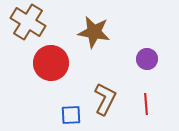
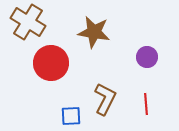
purple circle: moved 2 px up
blue square: moved 1 px down
